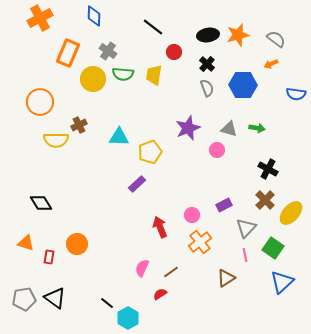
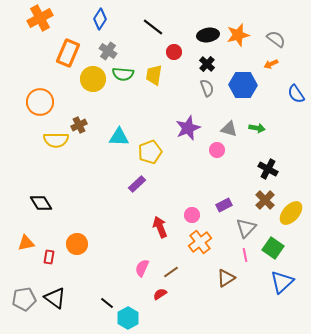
blue diamond at (94, 16): moved 6 px right, 3 px down; rotated 30 degrees clockwise
blue semicircle at (296, 94): rotated 48 degrees clockwise
orange triangle at (26, 243): rotated 30 degrees counterclockwise
